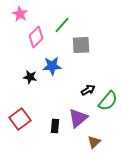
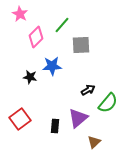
green semicircle: moved 2 px down
